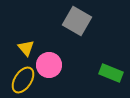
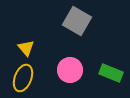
pink circle: moved 21 px right, 5 px down
yellow ellipse: moved 2 px up; rotated 12 degrees counterclockwise
